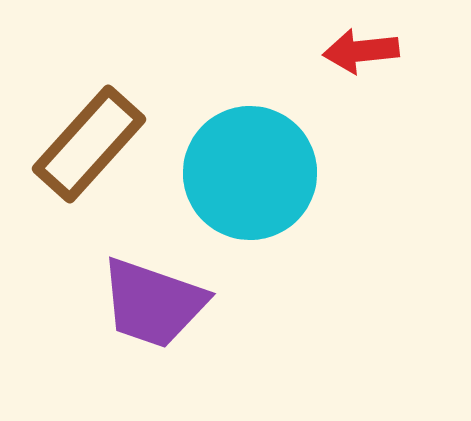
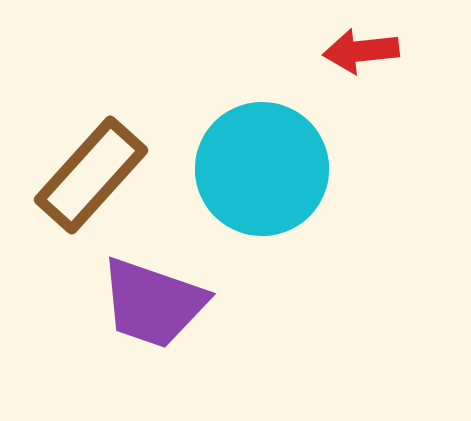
brown rectangle: moved 2 px right, 31 px down
cyan circle: moved 12 px right, 4 px up
